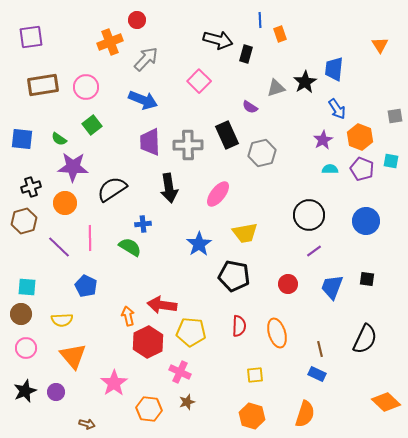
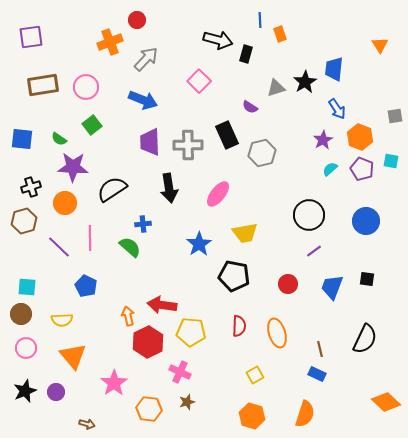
cyan semicircle at (330, 169): rotated 42 degrees counterclockwise
green semicircle at (130, 247): rotated 10 degrees clockwise
yellow square at (255, 375): rotated 24 degrees counterclockwise
